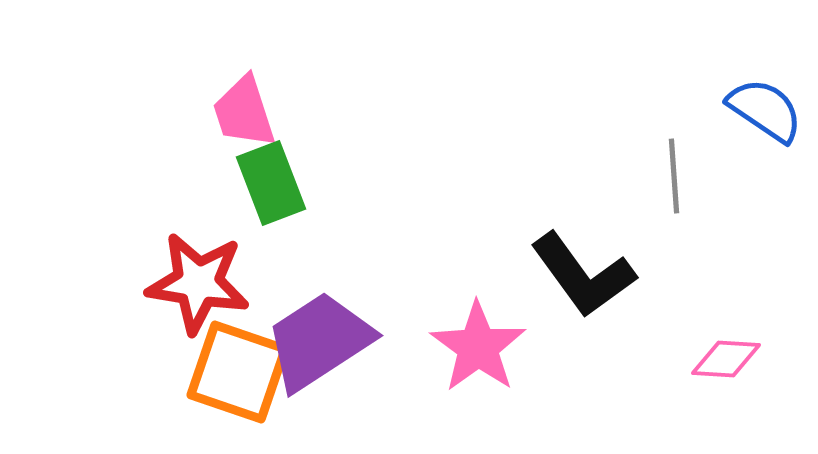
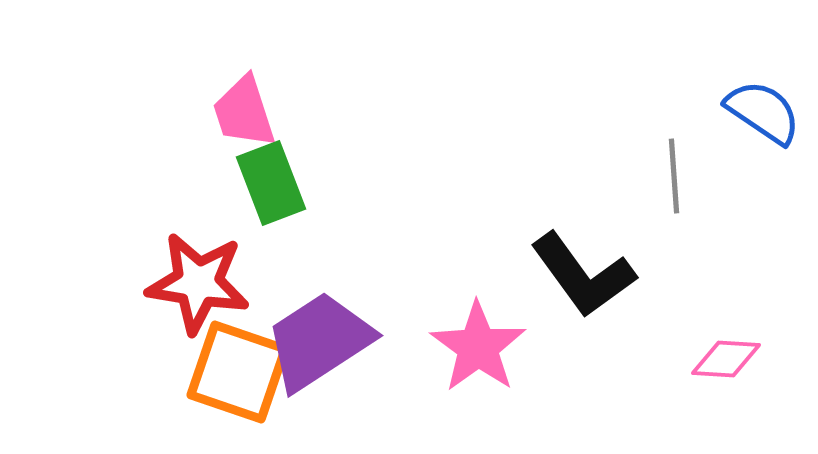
blue semicircle: moved 2 px left, 2 px down
